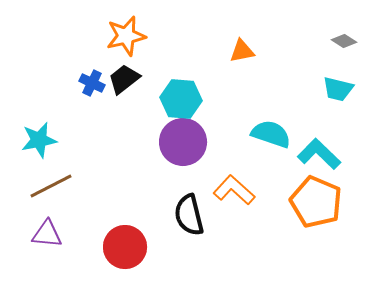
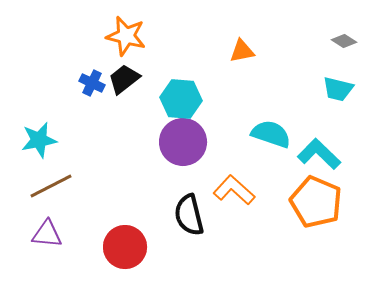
orange star: rotated 27 degrees clockwise
